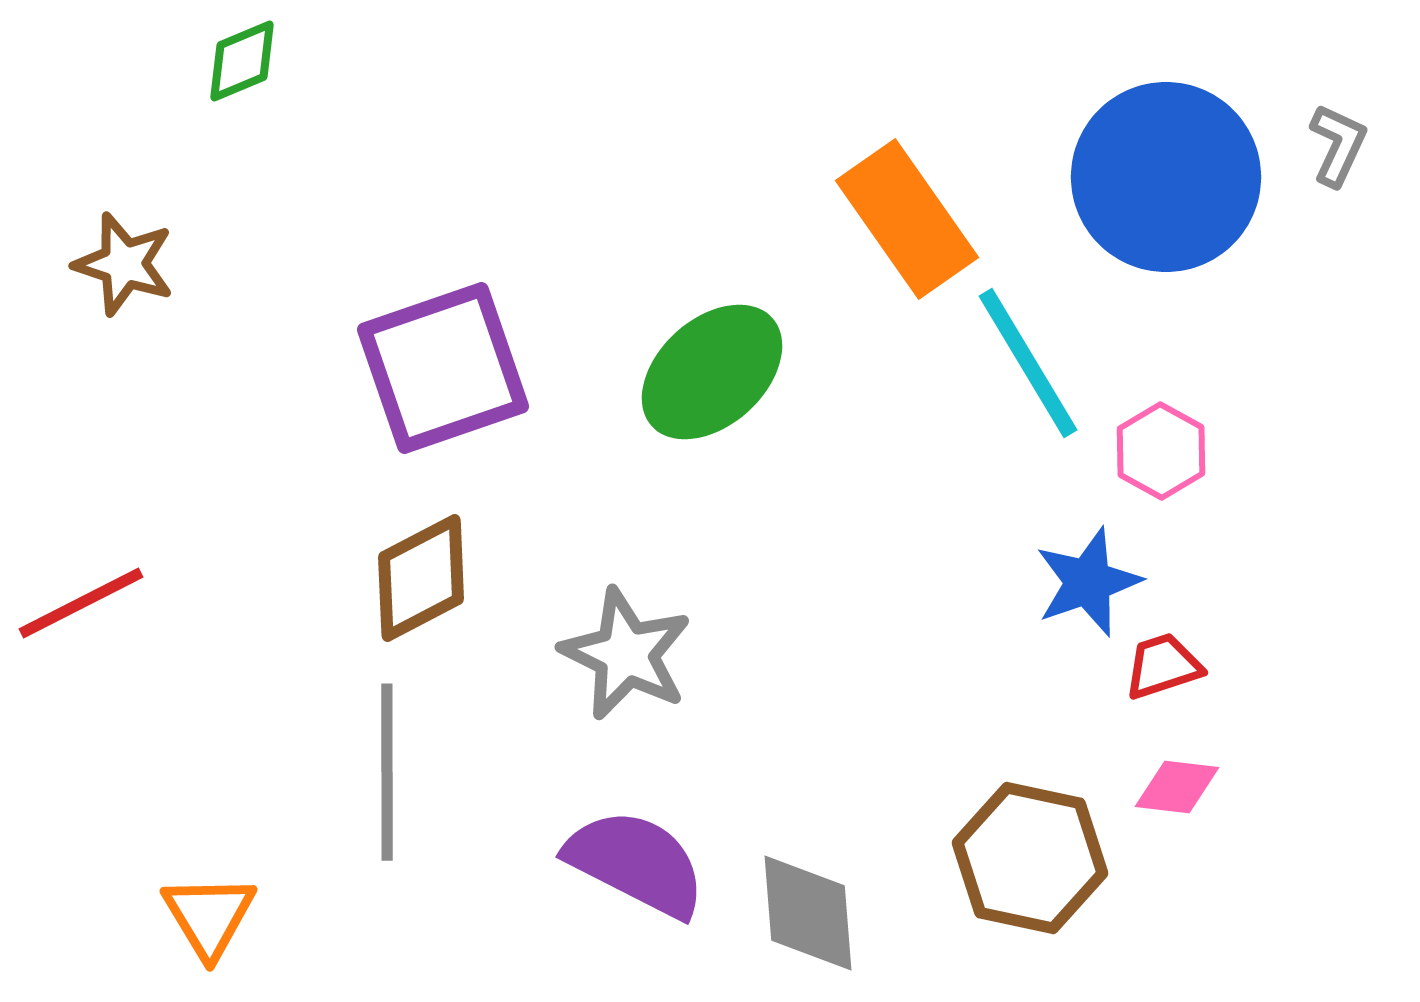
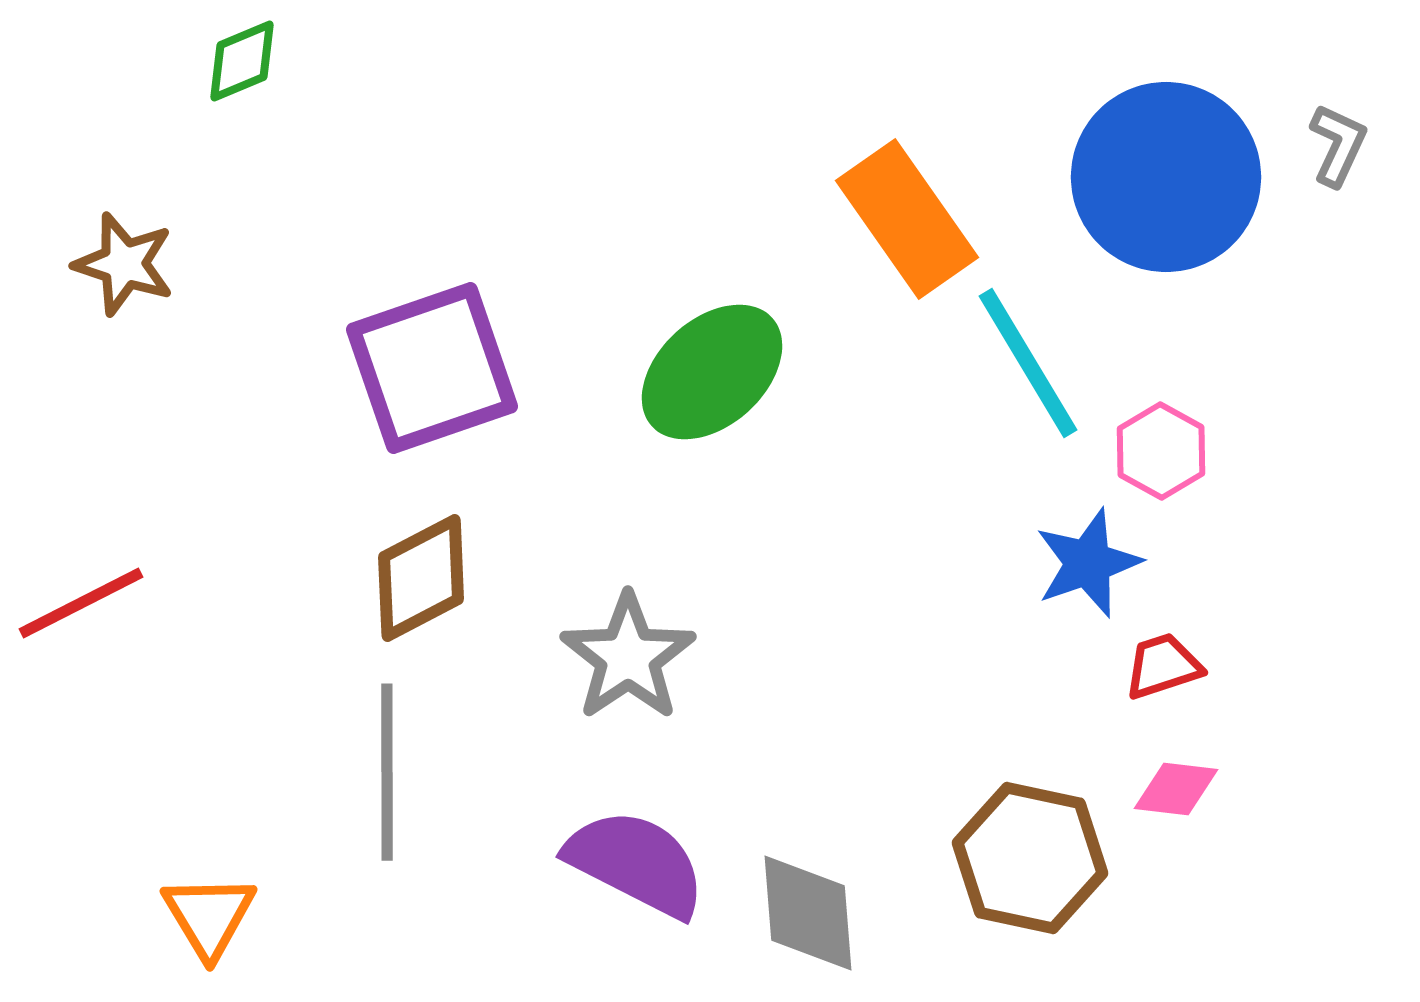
purple square: moved 11 px left
blue star: moved 19 px up
gray star: moved 2 px right, 3 px down; rotated 12 degrees clockwise
pink diamond: moved 1 px left, 2 px down
